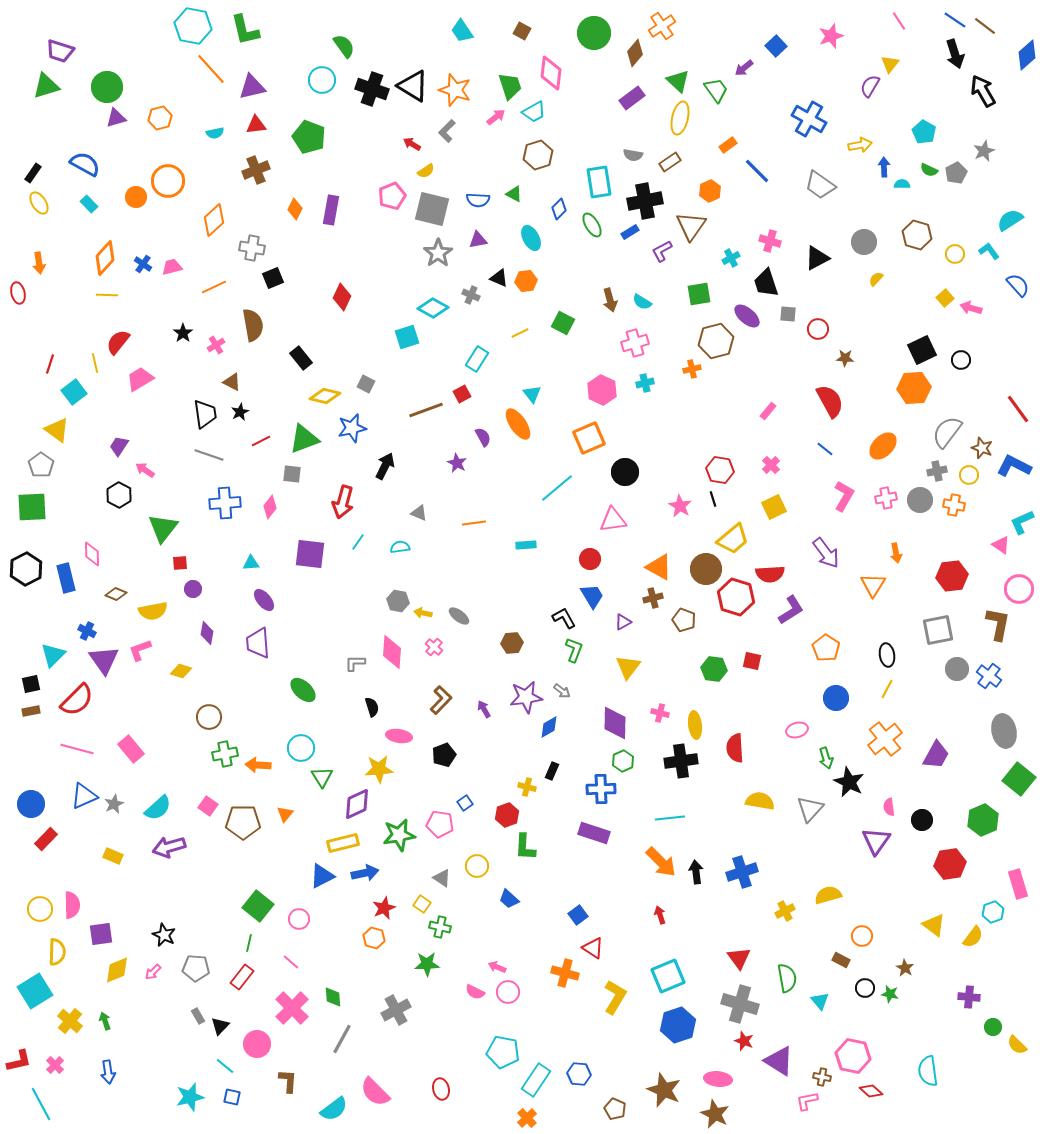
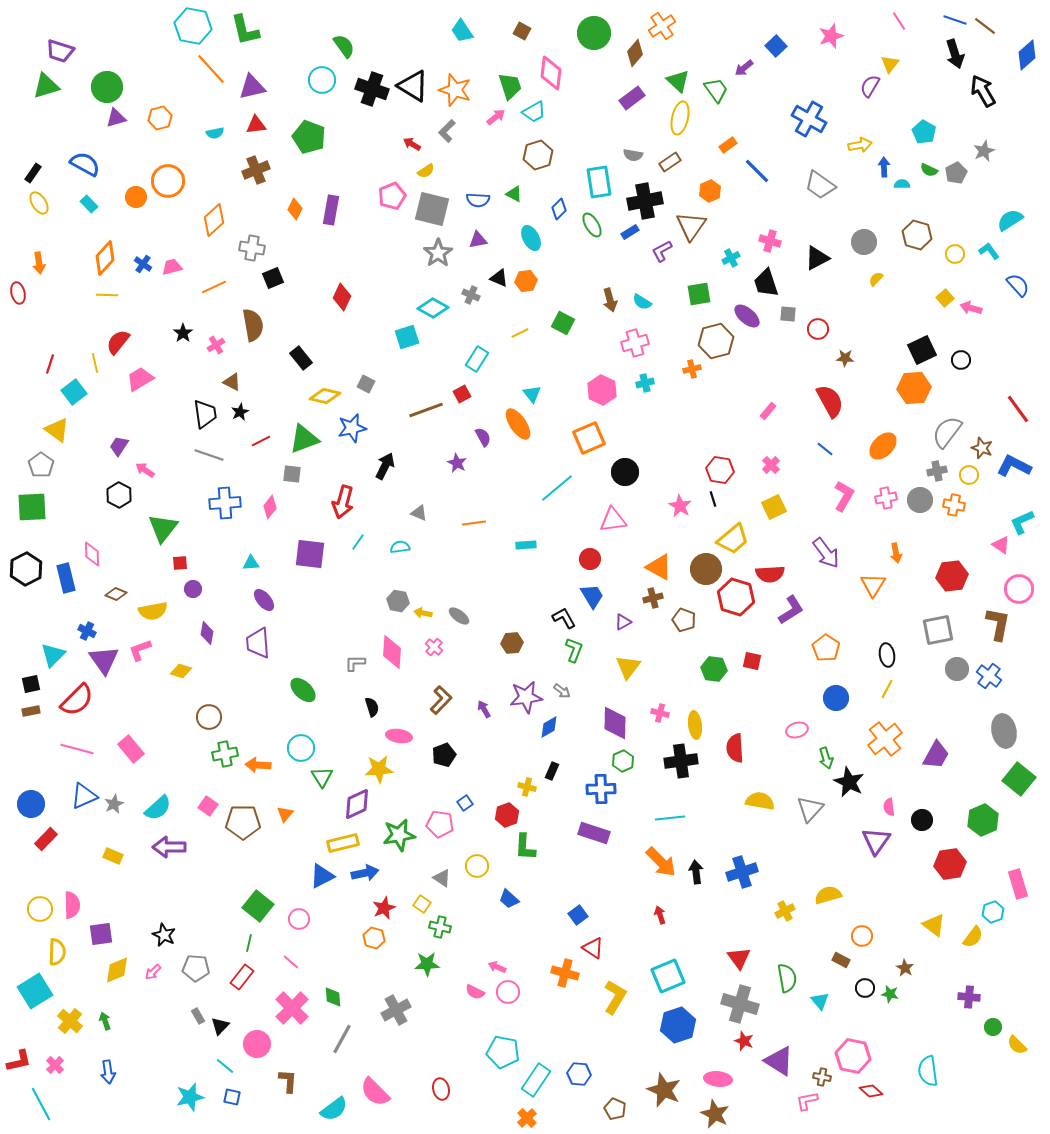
blue line at (955, 20): rotated 15 degrees counterclockwise
purple arrow at (169, 847): rotated 16 degrees clockwise
